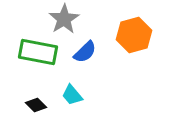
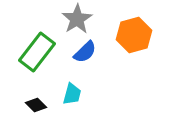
gray star: moved 13 px right
green rectangle: moved 1 px left; rotated 63 degrees counterclockwise
cyan trapezoid: moved 1 px up; rotated 125 degrees counterclockwise
